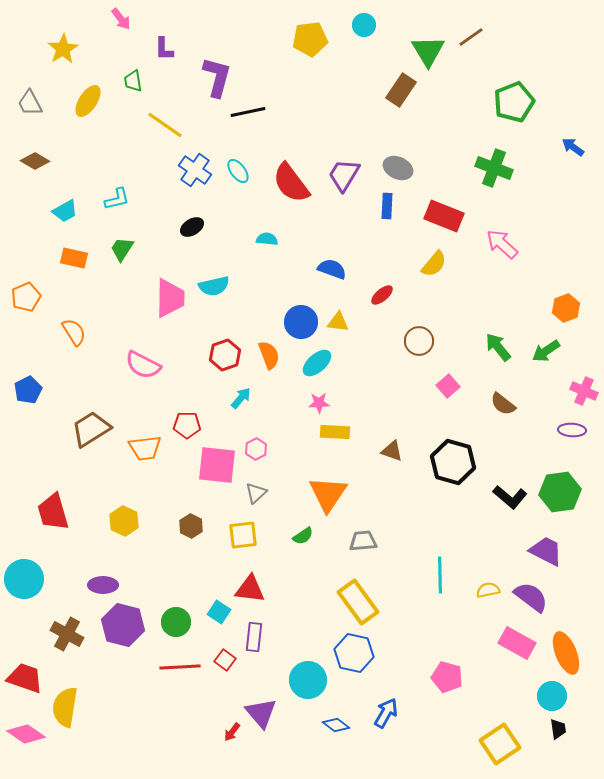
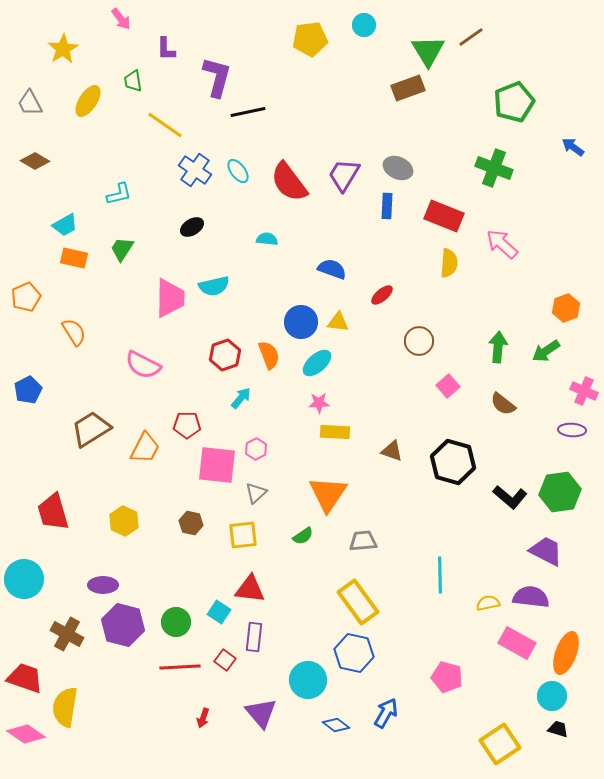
purple L-shape at (164, 49): moved 2 px right
brown rectangle at (401, 90): moved 7 px right, 2 px up; rotated 36 degrees clockwise
red semicircle at (291, 183): moved 2 px left, 1 px up
cyan L-shape at (117, 199): moved 2 px right, 5 px up
cyan trapezoid at (65, 211): moved 14 px down
yellow semicircle at (434, 264): moved 15 px right, 1 px up; rotated 36 degrees counterclockwise
green arrow at (498, 347): rotated 44 degrees clockwise
orange trapezoid at (145, 448): rotated 56 degrees counterclockwise
brown hexagon at (191, 526): moved 3 px up; rotated 15 degrees counterclockwise
yellow semicircle at (488, 590): moved 13 px down
purple semicircle at (531, 597): rotated 30 degrees counterclockwise
orange ellipse at (566, 653): rotated 42 degrees clockwise
black trapezoid at (558, 729): rotated 65 degrees counterclockwise
red arrow at (232, 732): moved 29 px left, 14 px up; rotated 18 degrees counterclockwise
